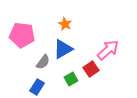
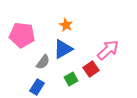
orange star: moved 1 px right, 1 px down
